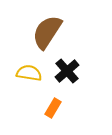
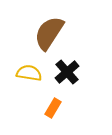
brown semicircle: moved 2 px right, 1 px down
black cross: moved 1 px down
